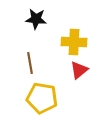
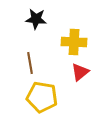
red triangle: moved 1 px right, 2 px down
yellow pentagon: moved 1 px up
